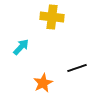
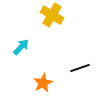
yellow cross: moved 2 px up; rotated 25 degrees clockwise
black line: moved 3 px right
